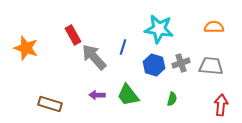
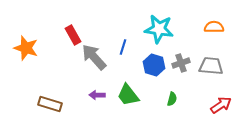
red arrow: rotated 50 degrees clockwise
